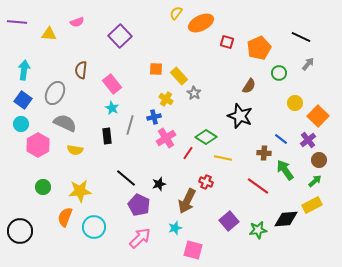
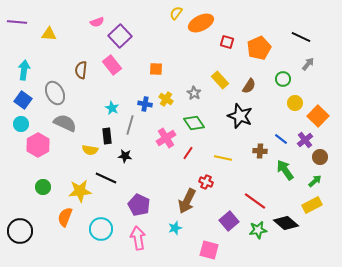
pink semicircle at (77, 22): moved 20 px right
green circle at (279, 73): moved 4 px right, 6 px down
yellow rectangle at (179, 76): moved 41 px right, 4 px down
pink rectangle at (112, 84): moved 19 px up
gray ellipse at (55, 93): rotated 55 degrees counterclockwise
blue cross at (154, 117): moved 9 px left, 13 px up; rotated 24 degrees clockwise
green diamond at (206, 137): moved 12 px left, 14 px up; rotated 25 degrees clockwise
purple cross at (308, 140): moved 3 px left
yellow semicircle at (75, 150): moved 15 px right
brown cross at (264, 153): moved 4 px left, 2 px up
brown circle at (319, 160): moved 1 px right, 3 px up
black line at (126, 178): moved 20 px left; rotated 15 degrees counterclockwise
black star at (159, 184): moved 34 px left, 28 px up; rotated 24 degrees clockwise
red line at (258, 186): moved 3 px left, 15 px down
black diamond at (286, 219): moved 4 px down; rotated 45 degrees clockwise
cyan circle at (94, 227): moved 7 px right, 2 px down
pink arrow at (140, 238): moved 2 px left; rotated 55 degrees counterclockwise
pink square at (193, 250): moved 16 px right
